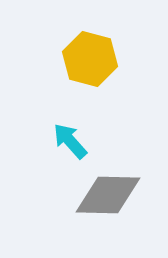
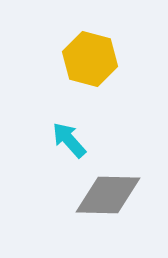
cyan arrow: moved 1 px left, 1 px up
